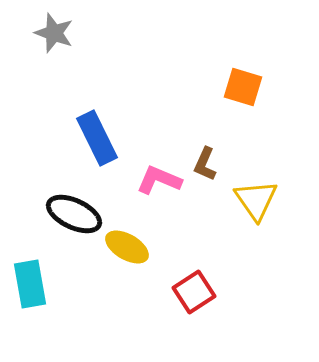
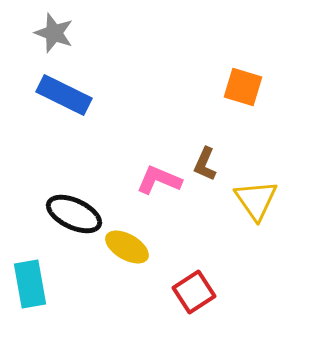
blue rectangle: moved 33 px left, 43 px up; rotated 38 degrees counterclockwise
